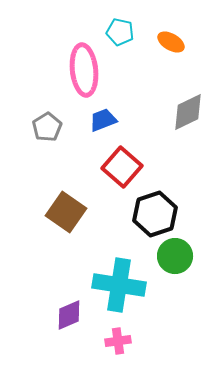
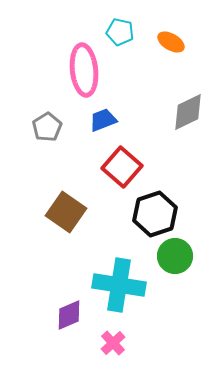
pink cross: moved 5 px left, 2 px down; rotated 35 degrees counterclockwise
